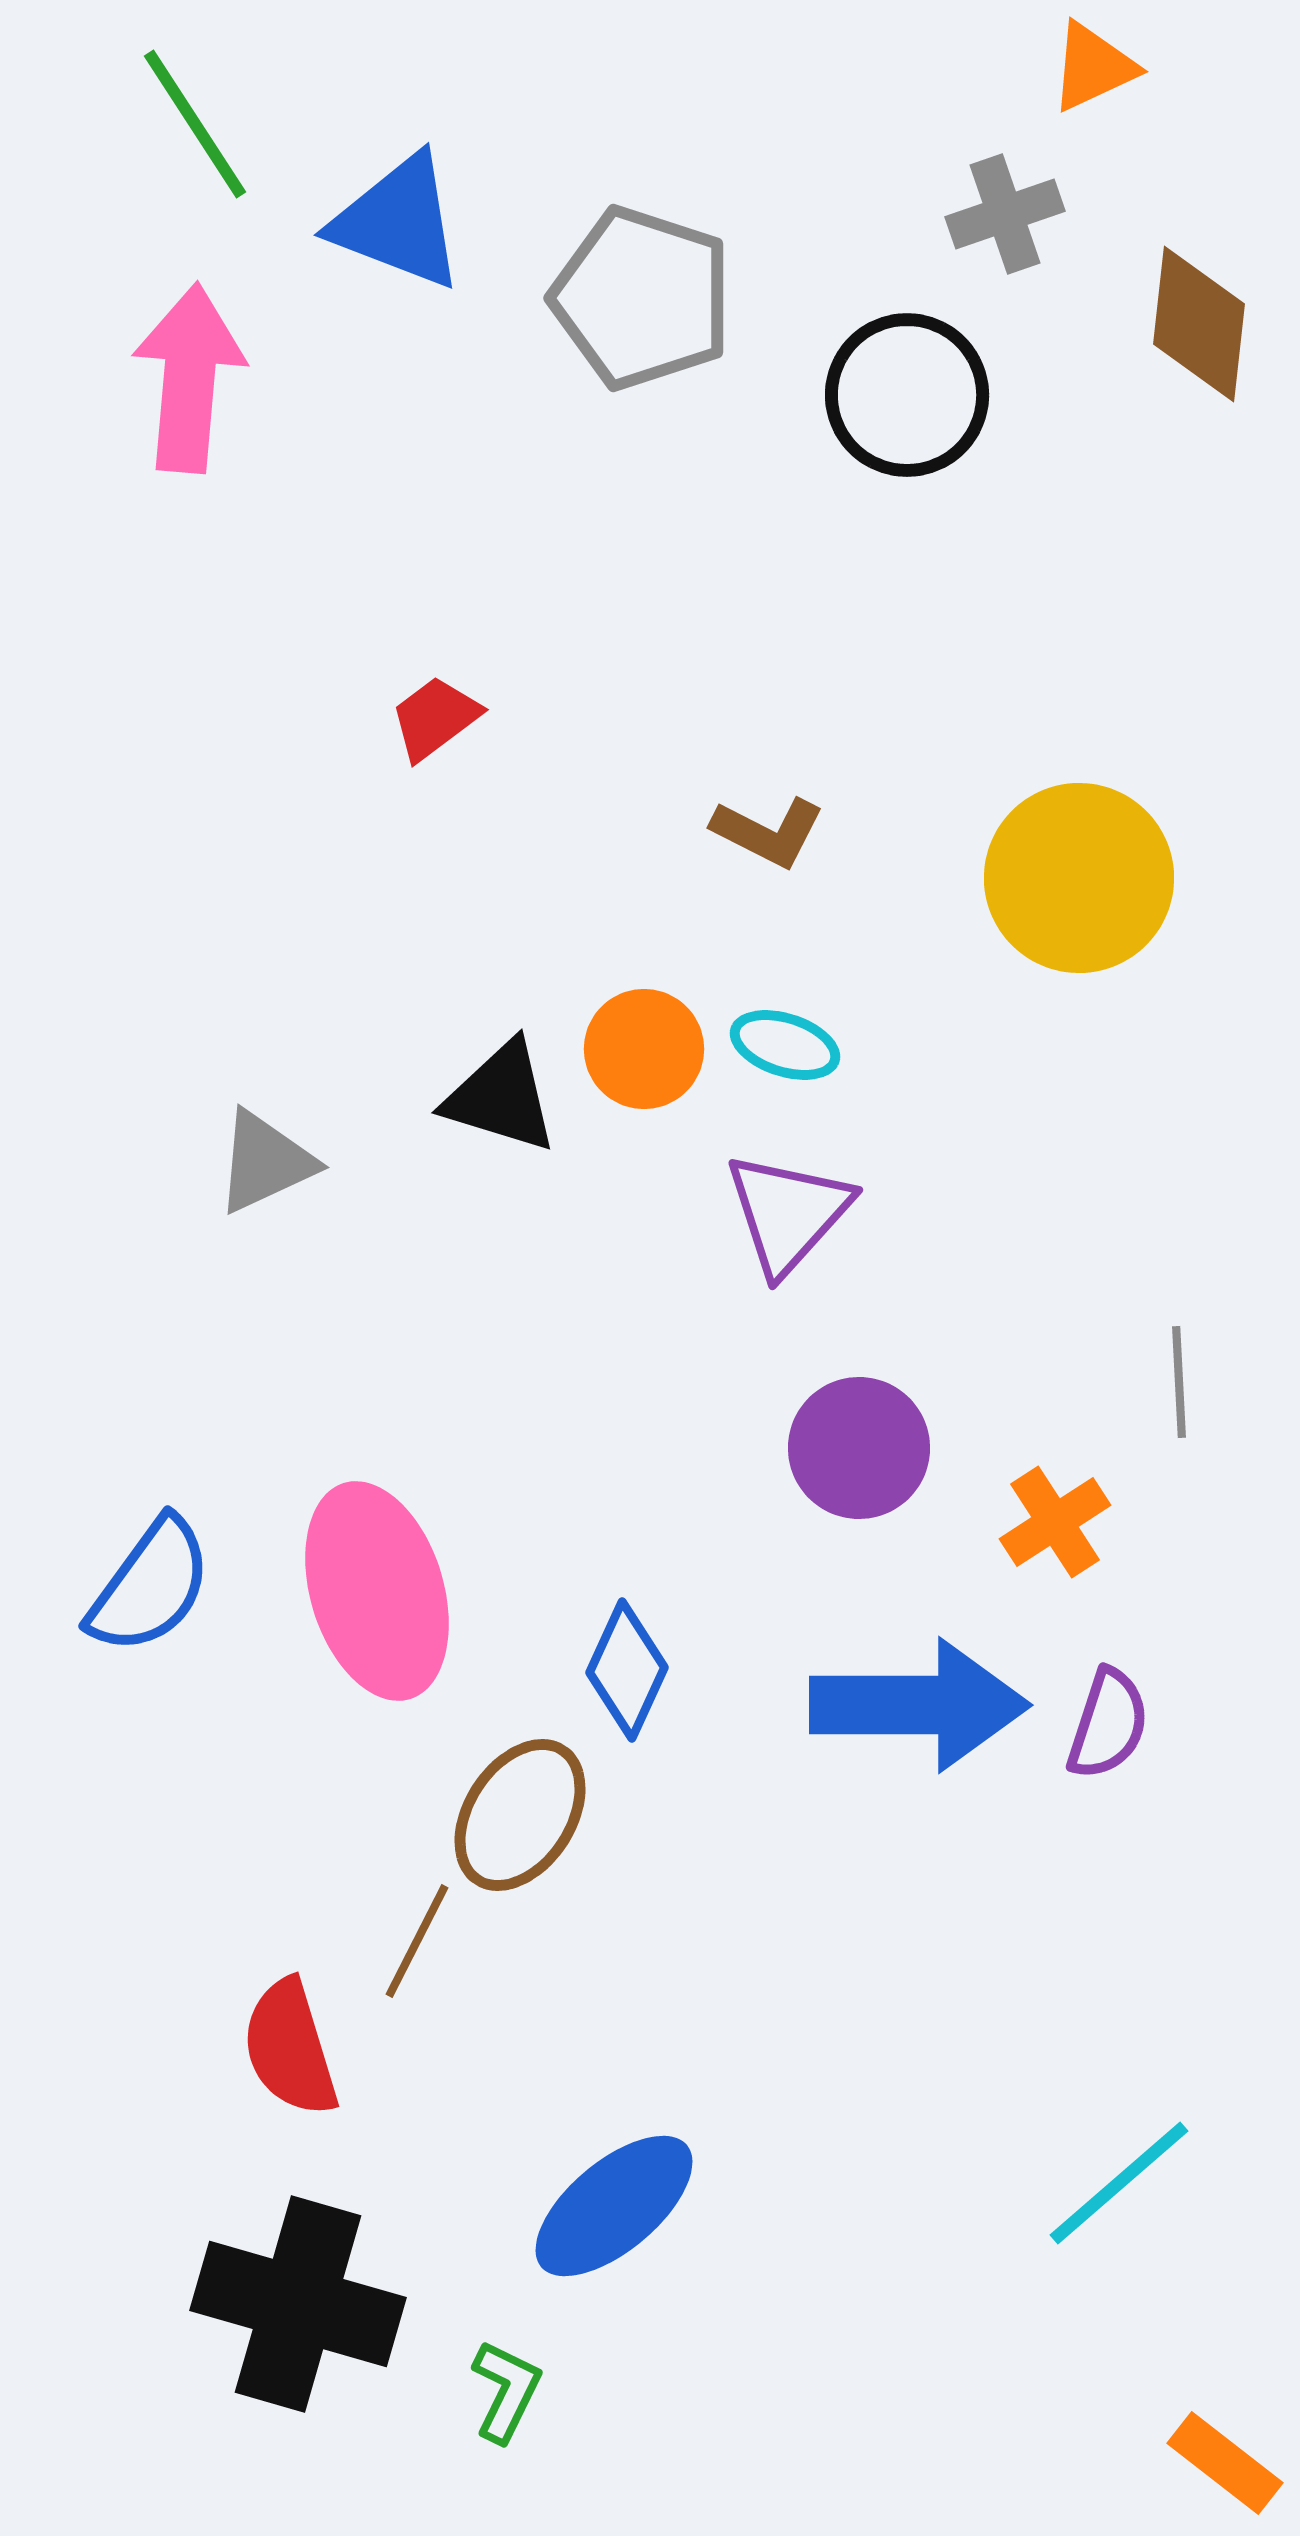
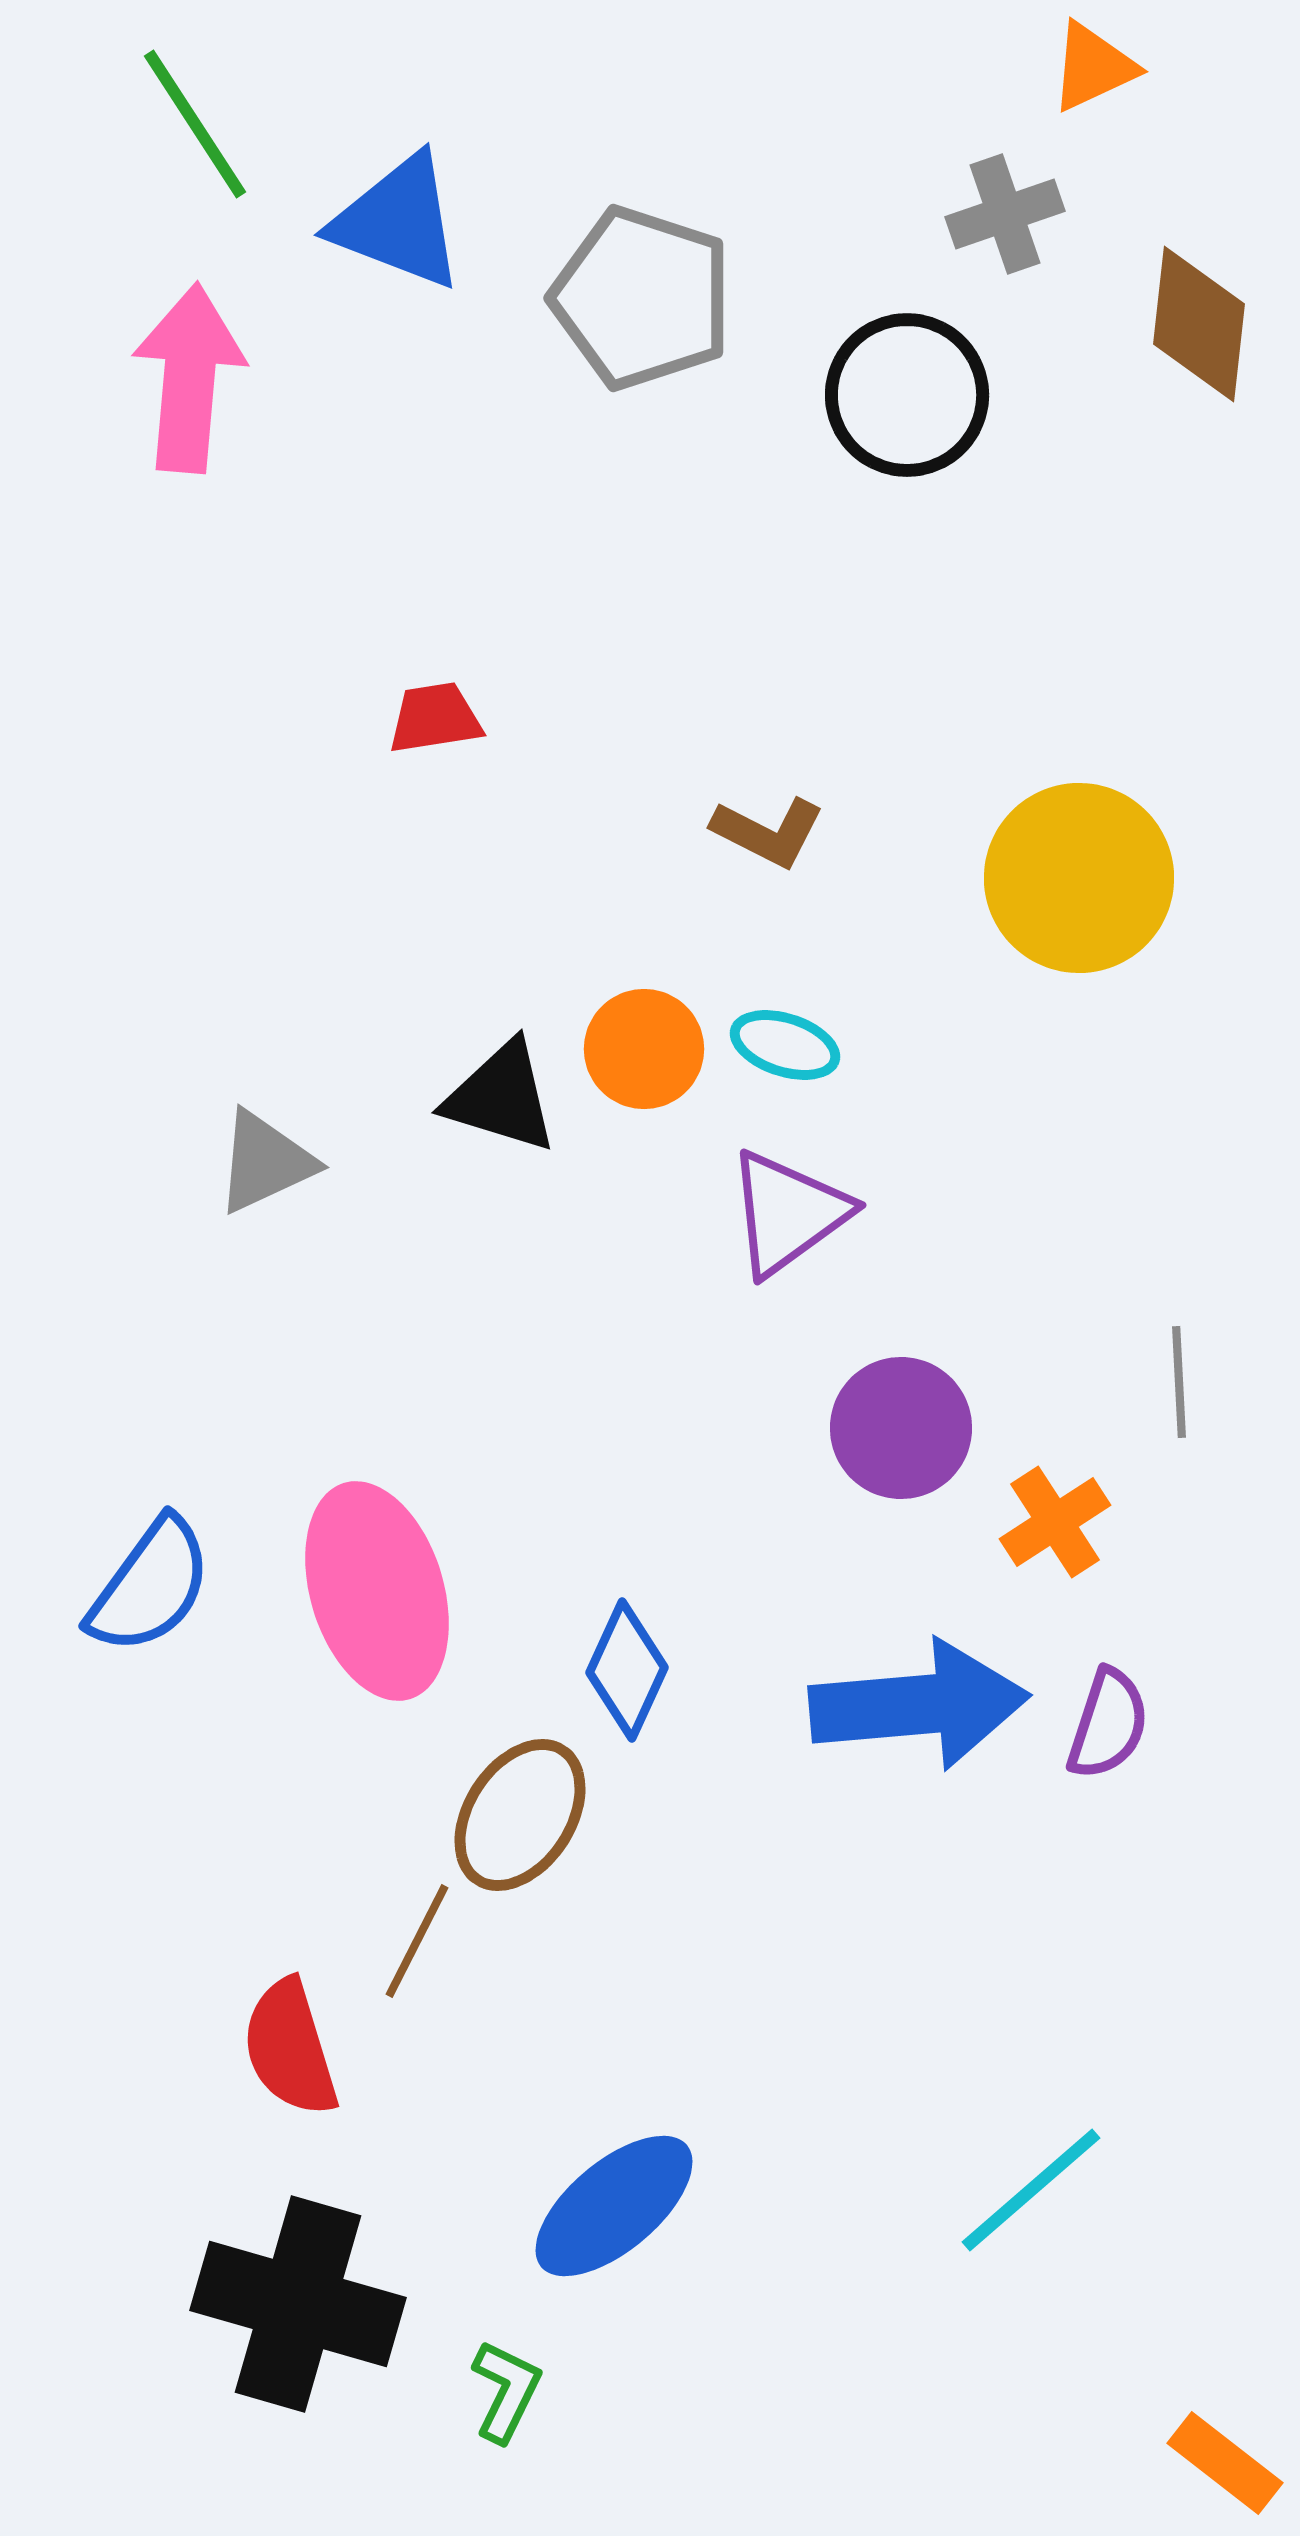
red trapezoid: rotated 28 degrees clockwise
purple triangle: rotated 12 degrees clockwise
purple circle: moved 42 px right, 20 px up
blue arrow: rotated 5 degrees counterclockwise
cyan line: moved 88 px left, 7 px down
